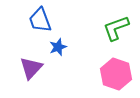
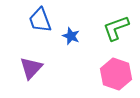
blue star: moved 13 px right, 11 px up; rotated 30 degrees counterclockwise
